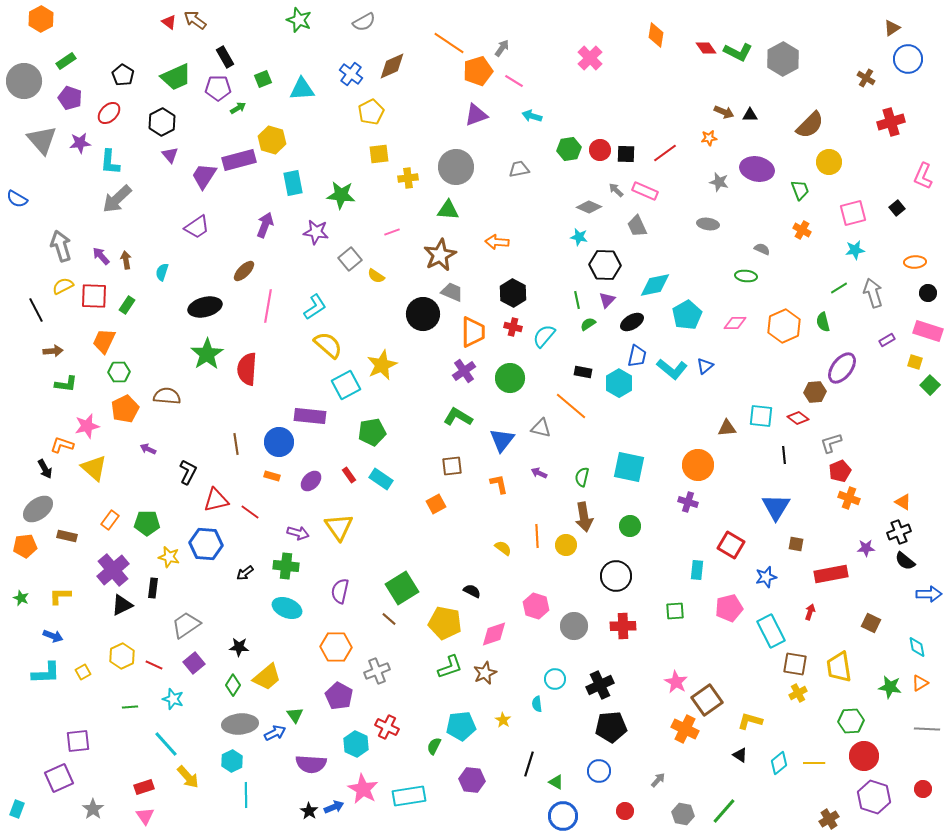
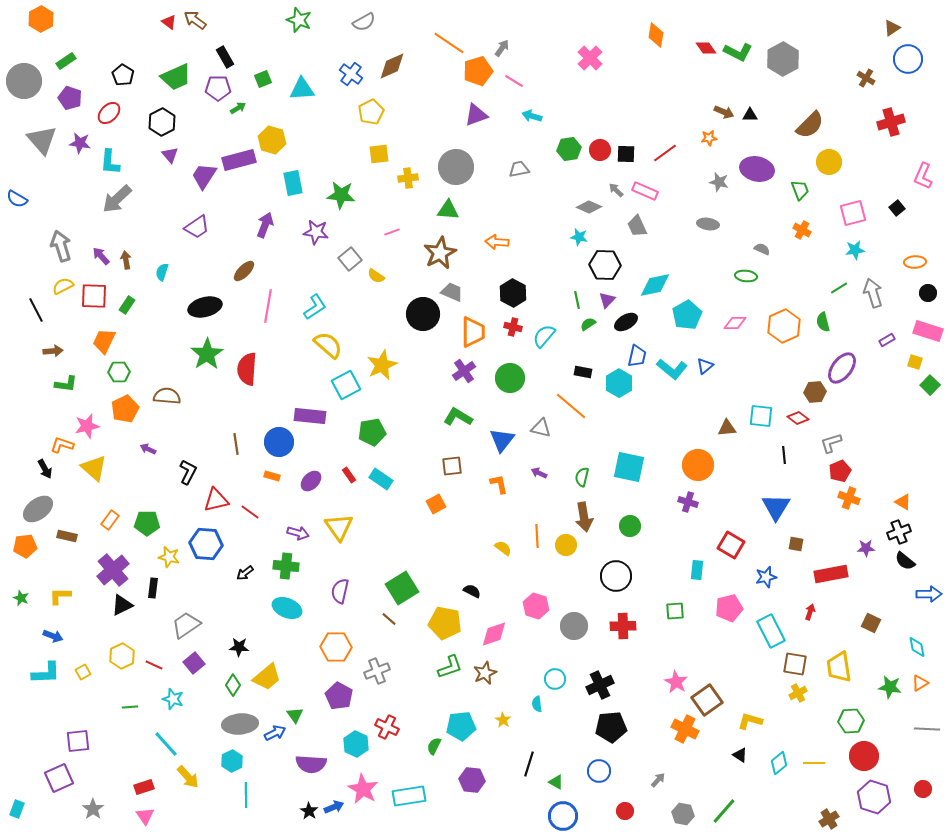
purple star at (80, 143): rotated 15 degrees clockwise
brown star at (440, 255): moved 2 px up
black ellipse at (632, 322): moved 6 px left
